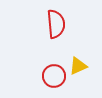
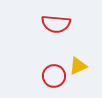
red semicircle: rotated 100 degrees clockwise
